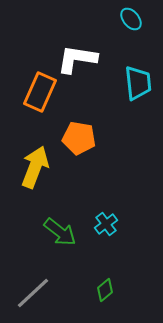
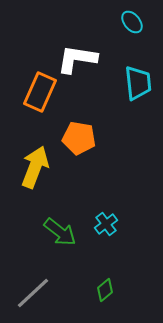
cyan ellipse: moved 1 px right, 3 px down
